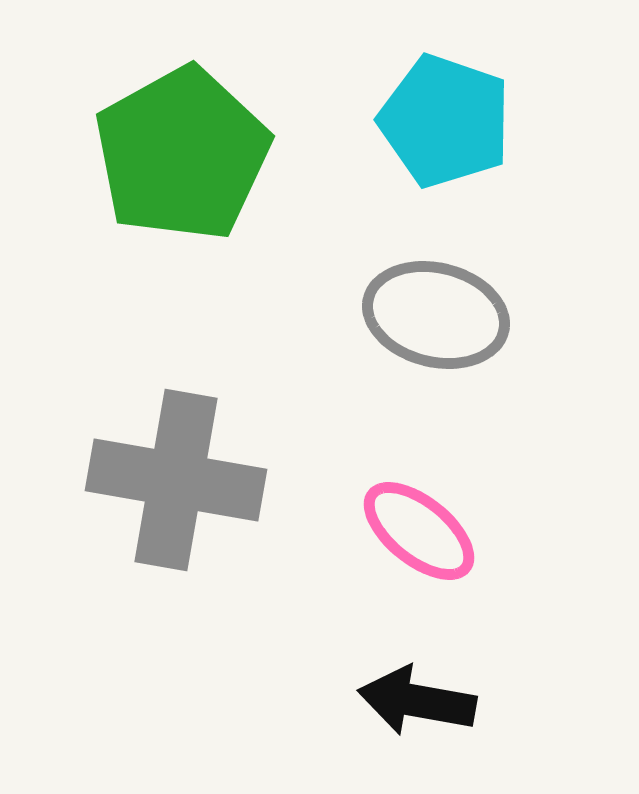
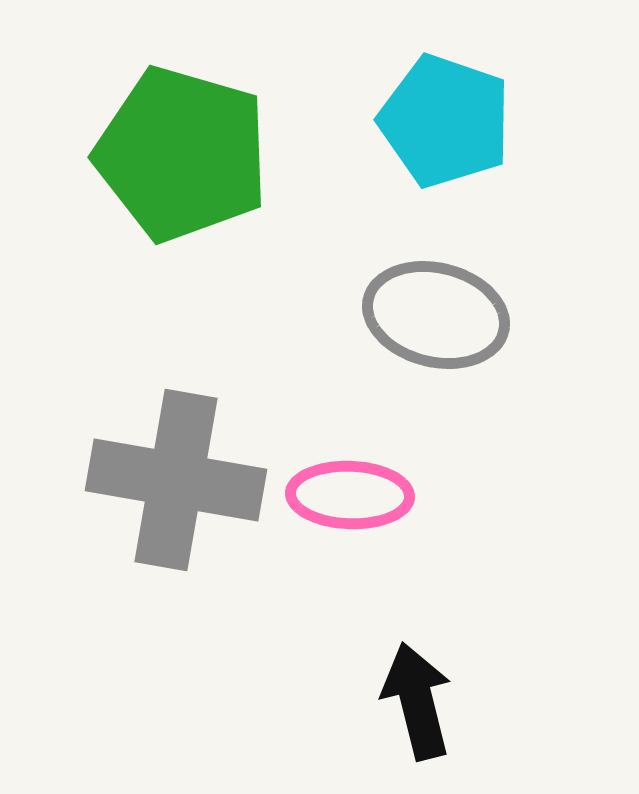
green pentagon: rotated 27 degrees counterclockwise
pink ellipse: moved 69 px left, 36 px up; rotated 37 degrees counterclockwise
black arrow: rotated 66 degrees clockwise
